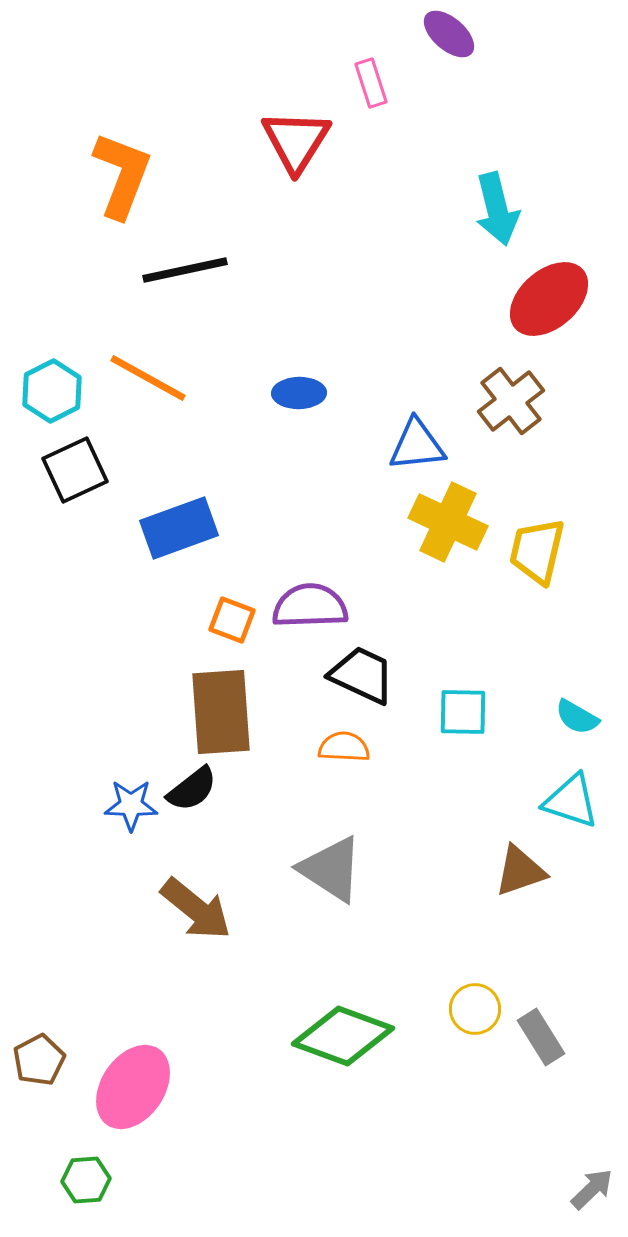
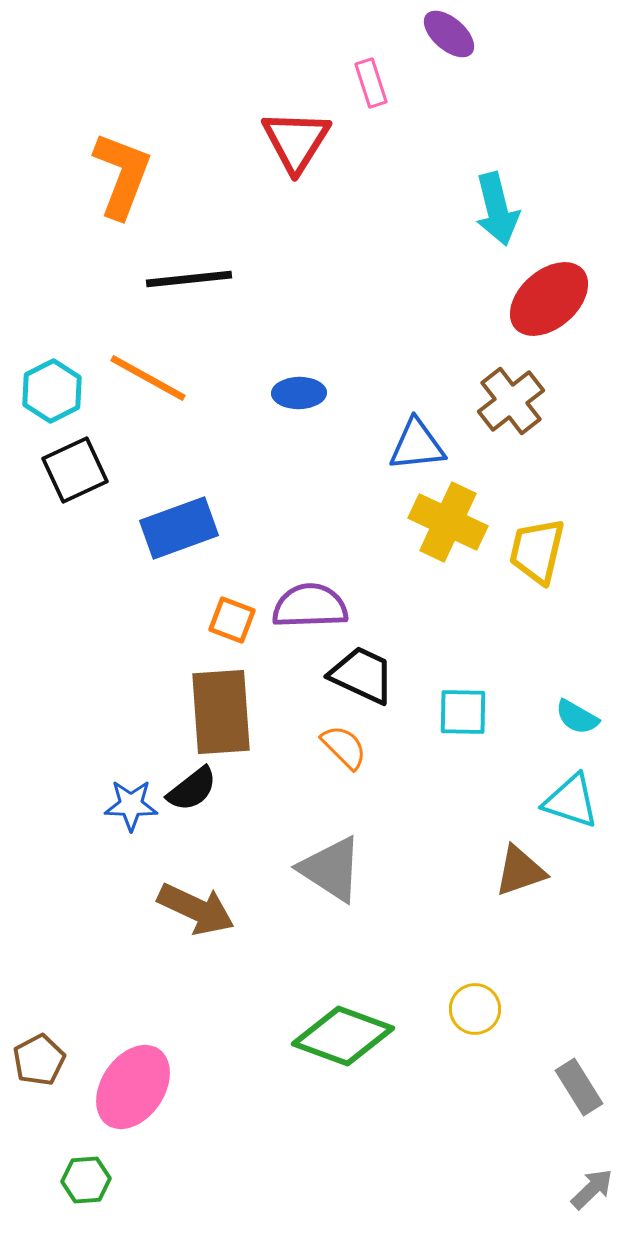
black line: moved 4 px right, 9 px down; rotated 6 degrees clockwise
orange semicircle: rotated 42 degrees clockwise
brown arrow: rotated 14 degrees counterclockwise
gray rectangle: moved 38 px right, 50 px down
